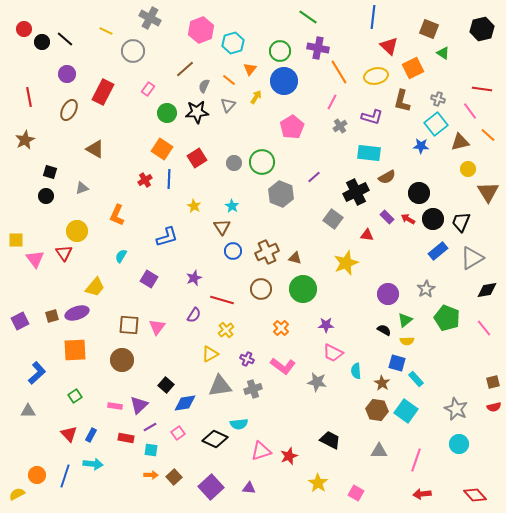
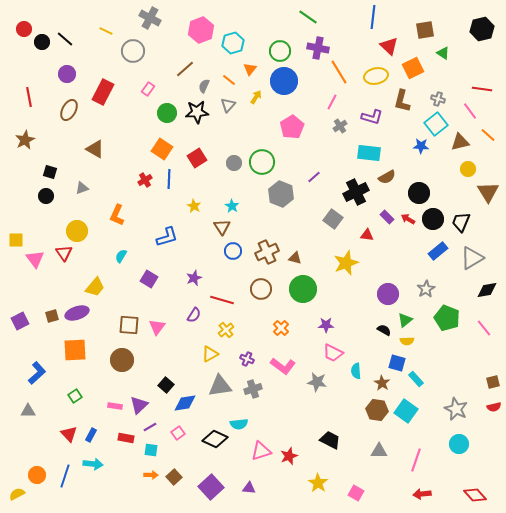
brown square at (429, 29): moved 4 px left, 1 px down; rotated 30 degrees counterclockwise
